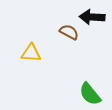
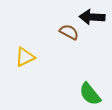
yellow triangle: moved 6 px left, 4 px down; rotated 30 degrees counterclockwise
